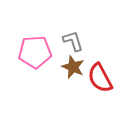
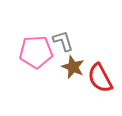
gray L-shape: moved 10 px left
pink pentagon: moved 1 px right
